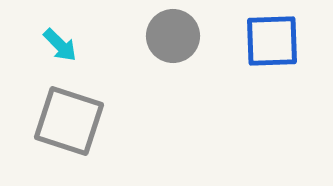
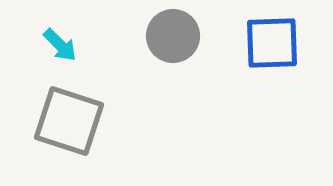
blue square: moved 2 px down
